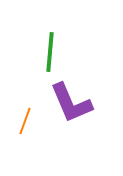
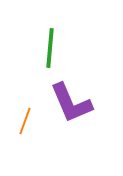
green line: moved 4 px up
